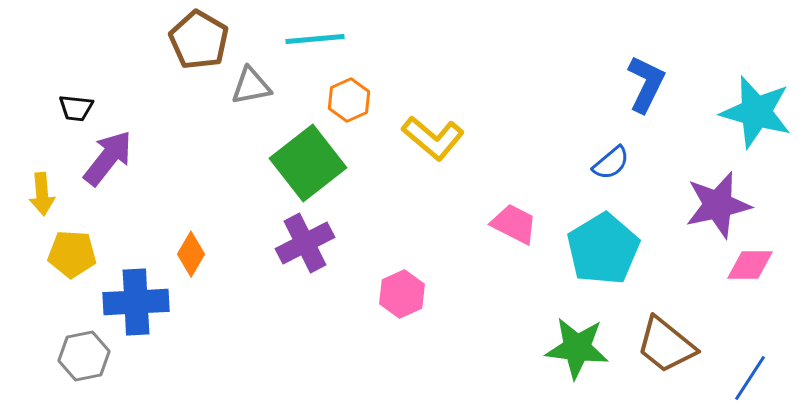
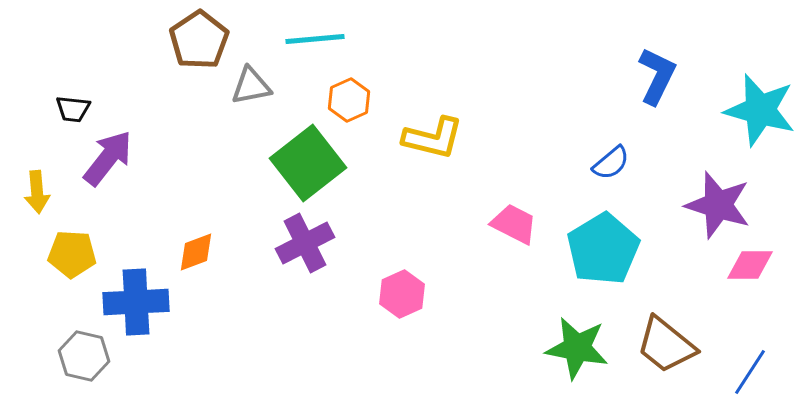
brown pentagon: rotated 8 degrees clockwise
blue L-shape: moved 11 px right, 8 px up
black trapezoid: moved 3 px left, 1 px down
cyan star: moved 4 px right, 2 px up
yellow L-shape: rotated 26 degrees counterclockwise
yellow arrow: moved 5 px left, 2 px up
purple star: rotated 30 degrees clockwise
orange diamond: moved 5 px right, 2 px up; rotated 39 degrees clockwise
green star: rotated 4 degrees clockwise
gray hexagon: rotated 24 degrees clockwise
blue line: moved 6 px up
